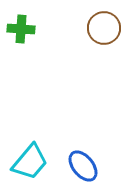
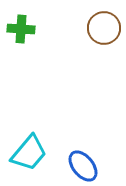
cyan trapezoid: moved 1 px left, 9 px up
